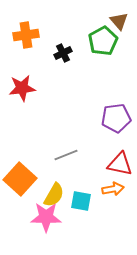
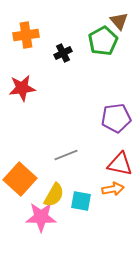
pink star: moved 5 px left
